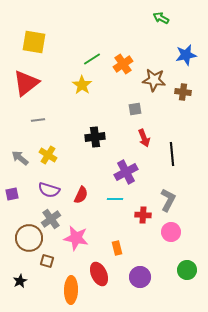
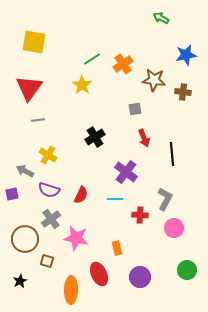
red triangle: moved 3 px right, 5 px down; rotated 16 degrees counterclockwise
black cross: rotated 24 degrees counterclockwise
gray arrow: moved 5 px right, 13 px down; rotated 12 degrees counterclockwise
purple cross: rotated 25 degrees counterclockwise
gray L-shape: moved 3 px left, 1 px up
red cross: moved 3 px left
pink circle: moved 3 px right, 4 px up
brown circle: moved 4 px left, 1 px down
